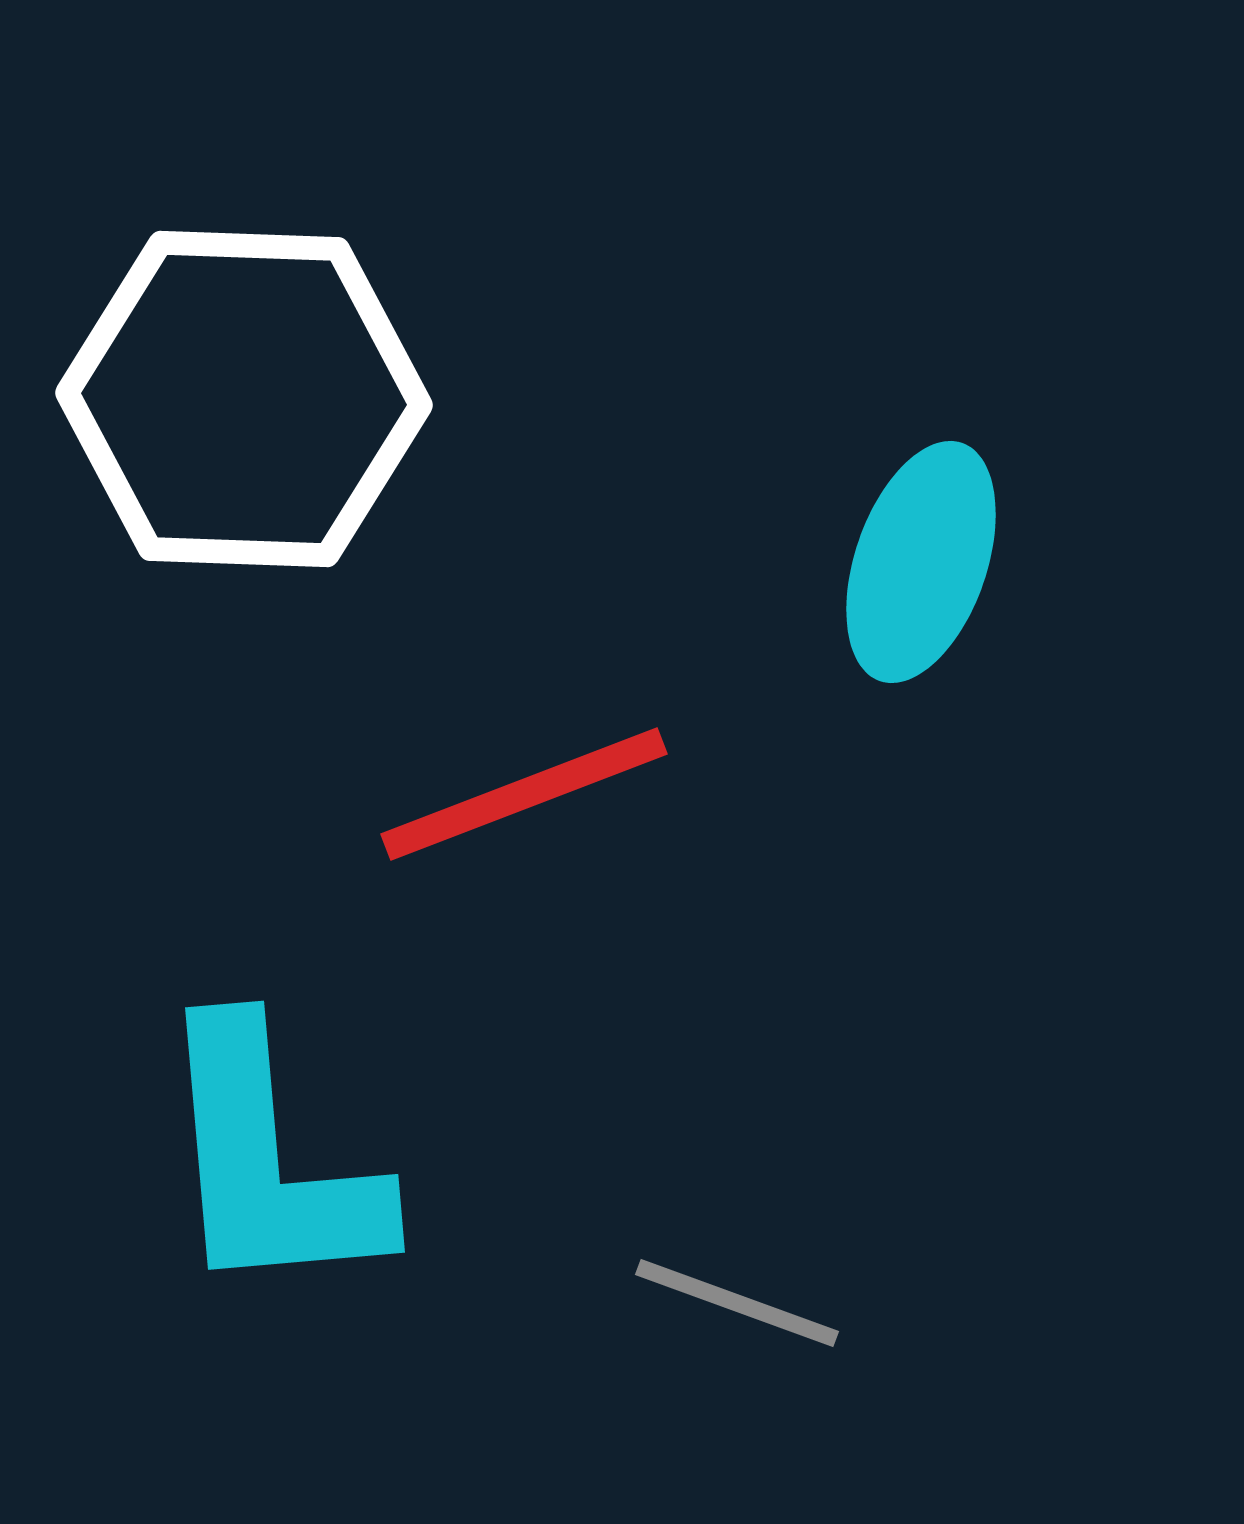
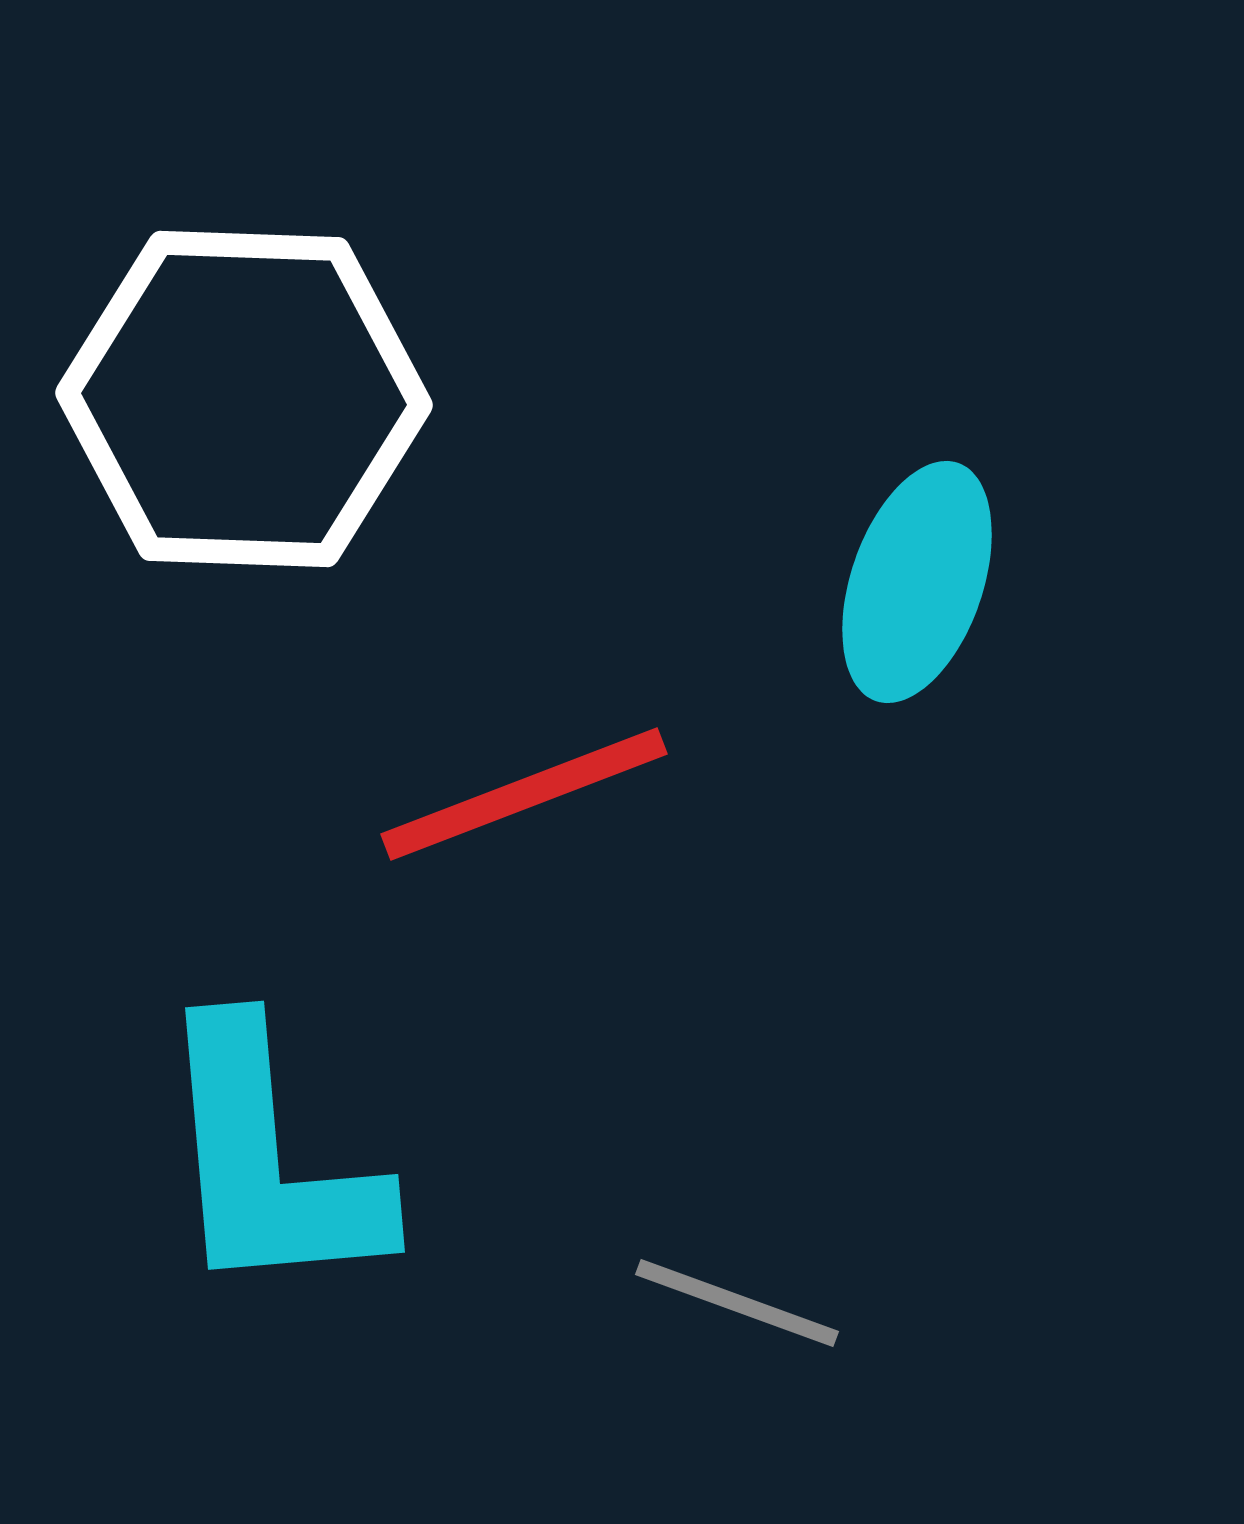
cyan ellipse: moved 4 px left, 20 px down
